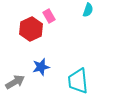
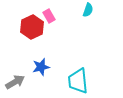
red hexagon: moved 1 px right, 2 px up
